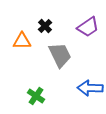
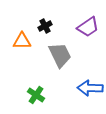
black cross: rotated 16 degrees clockwise
green cross: moved 1 px up
